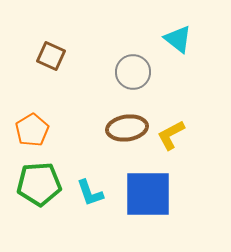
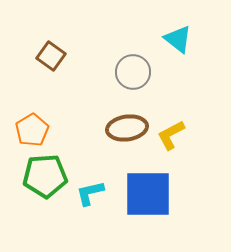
brown square: rotated 12 degrees clockwise
green pentagon: moved 6 px right, 8 px up
cyan L-shape: rotated 96 degrees clockwise
